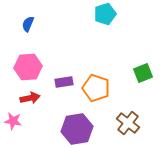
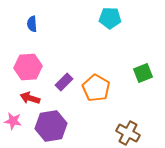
cyan pentagon: moved 5 px right, 4 px down; rotated 20 degrees clockwise
blue semicircle: moved 4 px right; rotated 28 degrees counterclockwise
purple rectangle: rotated 36 degrees counterclockwise
orange pentagon: rotated 12 degrees clockwise
red arrow: rotated 150 degrees counterclockwise
brown cross: moved 10 px down; rotated 10 degrees counterclockwise
purple hexagon: moved 26 px left, 3 px up
